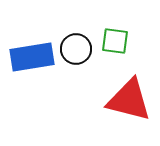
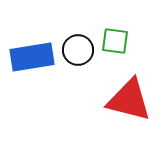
black circle: moved 2 px right, 1 px down
